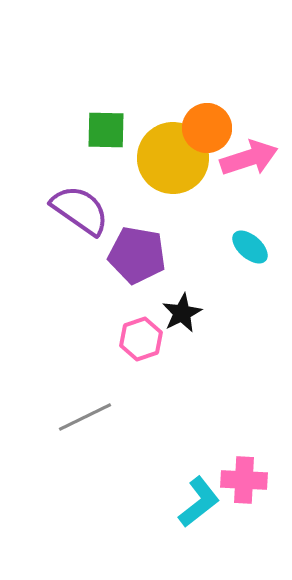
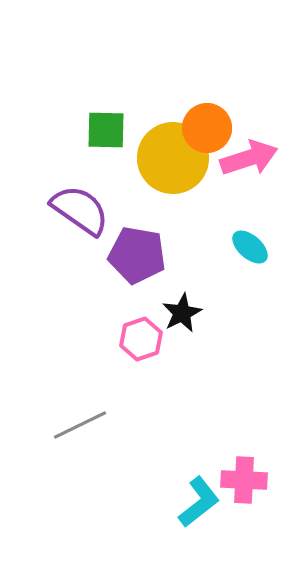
gray line: moved 5 px left, 8 px down
